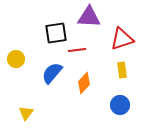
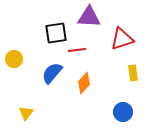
yellow circle: moved 2 px left
yellow rectangle: moved 11 px right, 3 px down
blue circle: moved 3 px right, 7 px down
